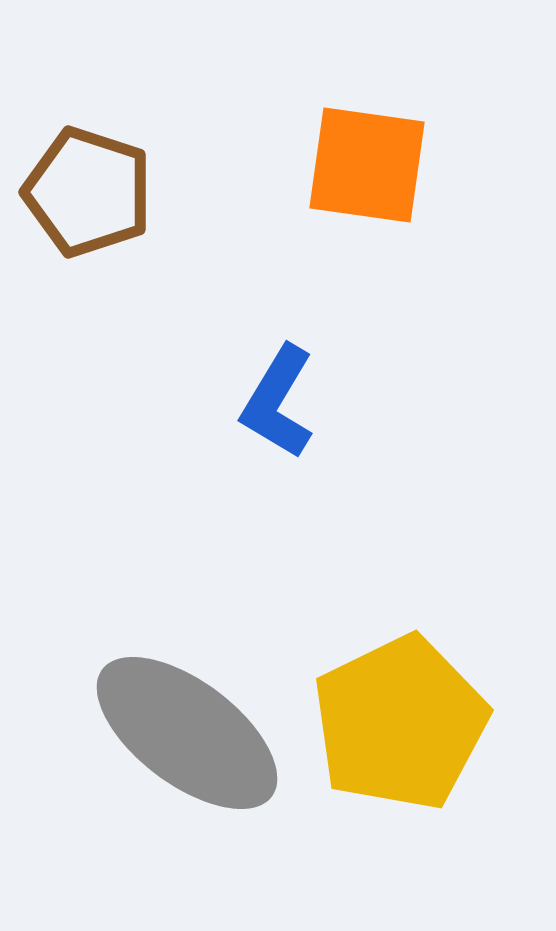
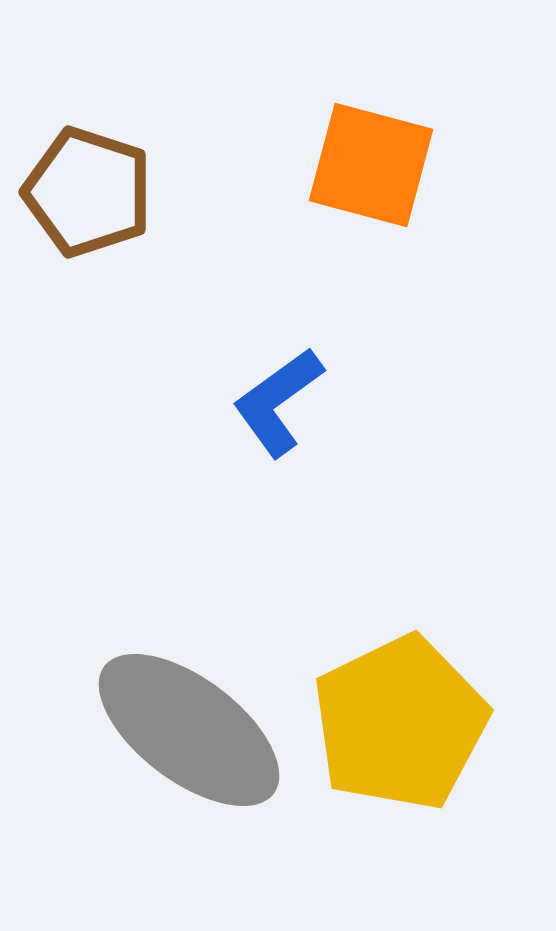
orange square: moved 4 px right; rotated 7 degrees clockwise
blue L-shape: rotated 23 degrees clockwise
gray ellipse: moved 2 px right, 3 px up
